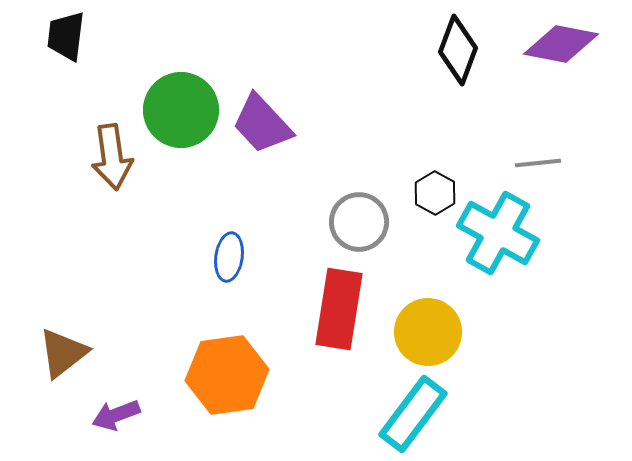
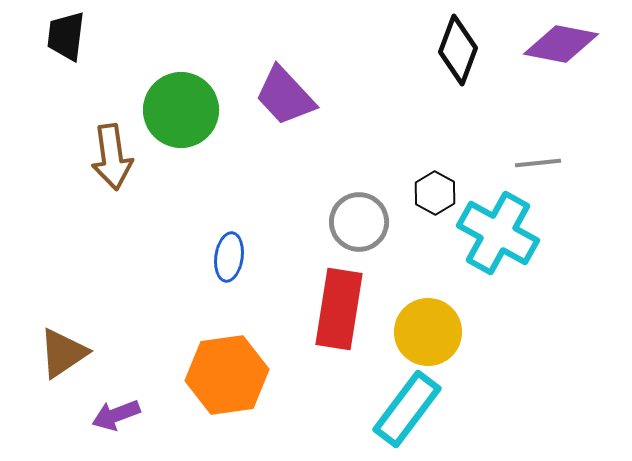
purple trapezoid: moved 23 px right, 28 px up
brown triangle: rotated 4 degrees clockwise
cyan rectangle: moved 6 px left, 5 px up
